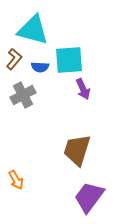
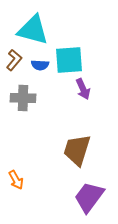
brown L-shape: moved 1 px down
blue semicircle: moved 2 px up
gray cross: moved 3 px down; rotated 30 degrees clockwise
